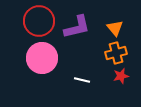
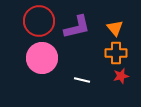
orange cross: rotated 15 degrees clockwise
